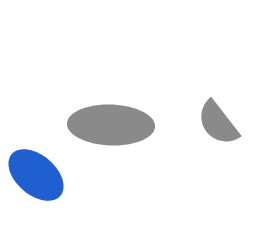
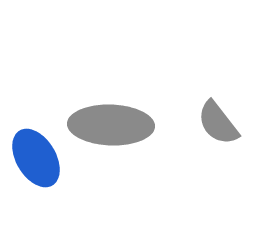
blue ellipse: moved 17 px up; rotated 18 degrees clockwise
